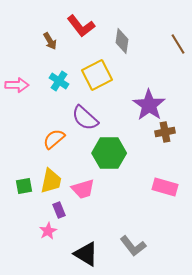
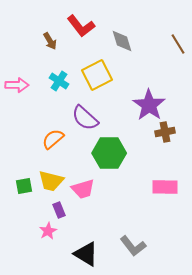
gray diamond: rotated 25 degrees counterclockwise
orange semicircle: moved 1 px left
yellow trapezoid: rotated 92 degrees clockwise
pink rectangle: rotated 15 degrees counterclockwise
